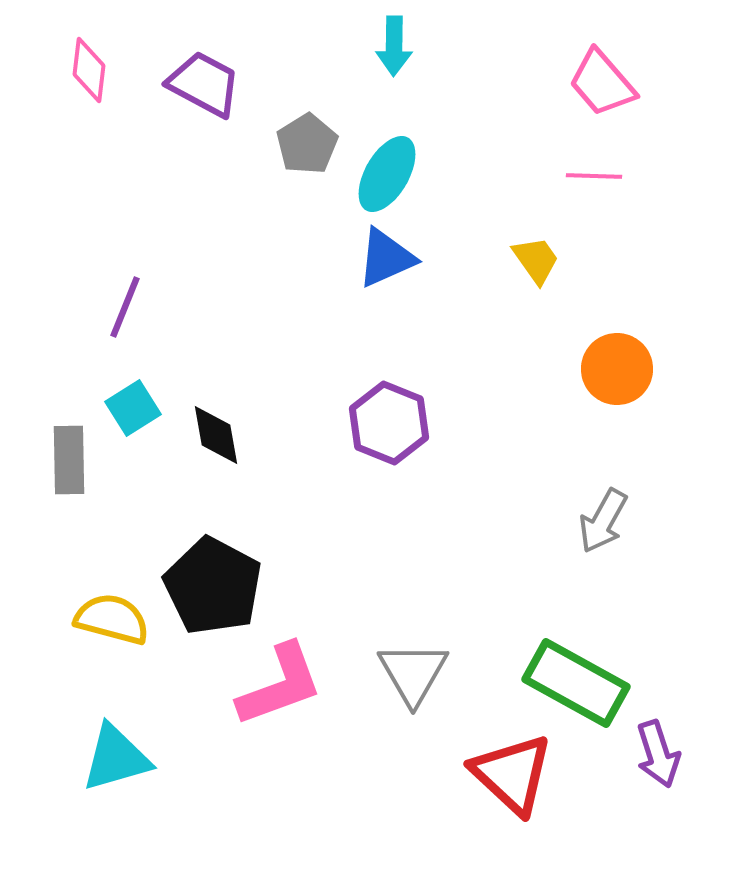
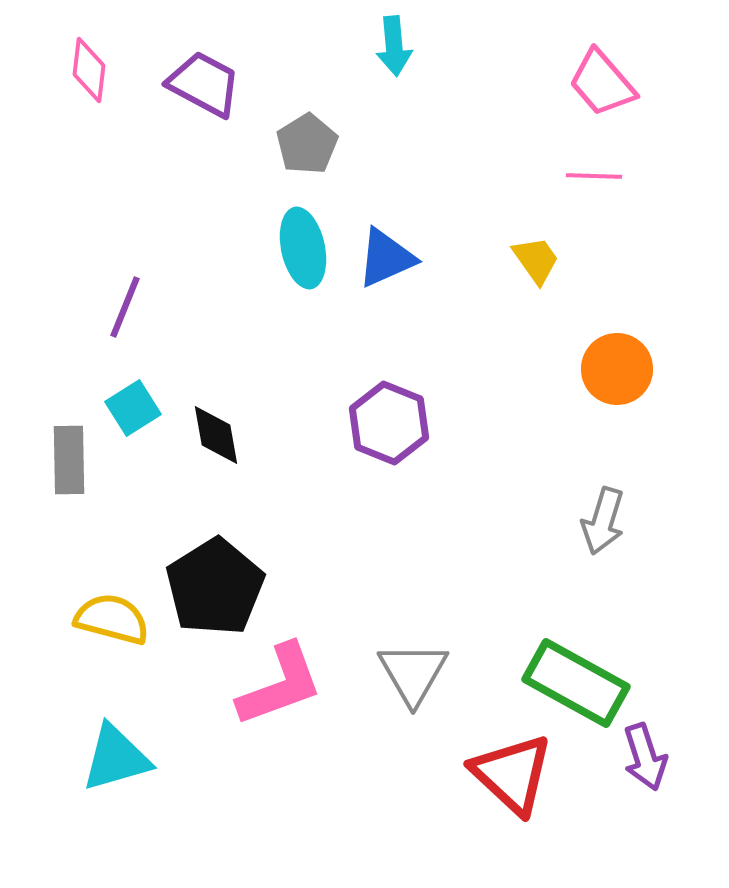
cyan arrow: rotated 6 degrees counterclockwise
cyan ellipse: moved 84 px left, 74 px down; rotated 42 degrees counterclockwise
gray arrow: rotated 12 degrees counterclockwise
black pentagon: moved 2 px right, 1 px down; rotated 12 degrees clockwise
purple arrow: moved 13 px left, 3 px down
